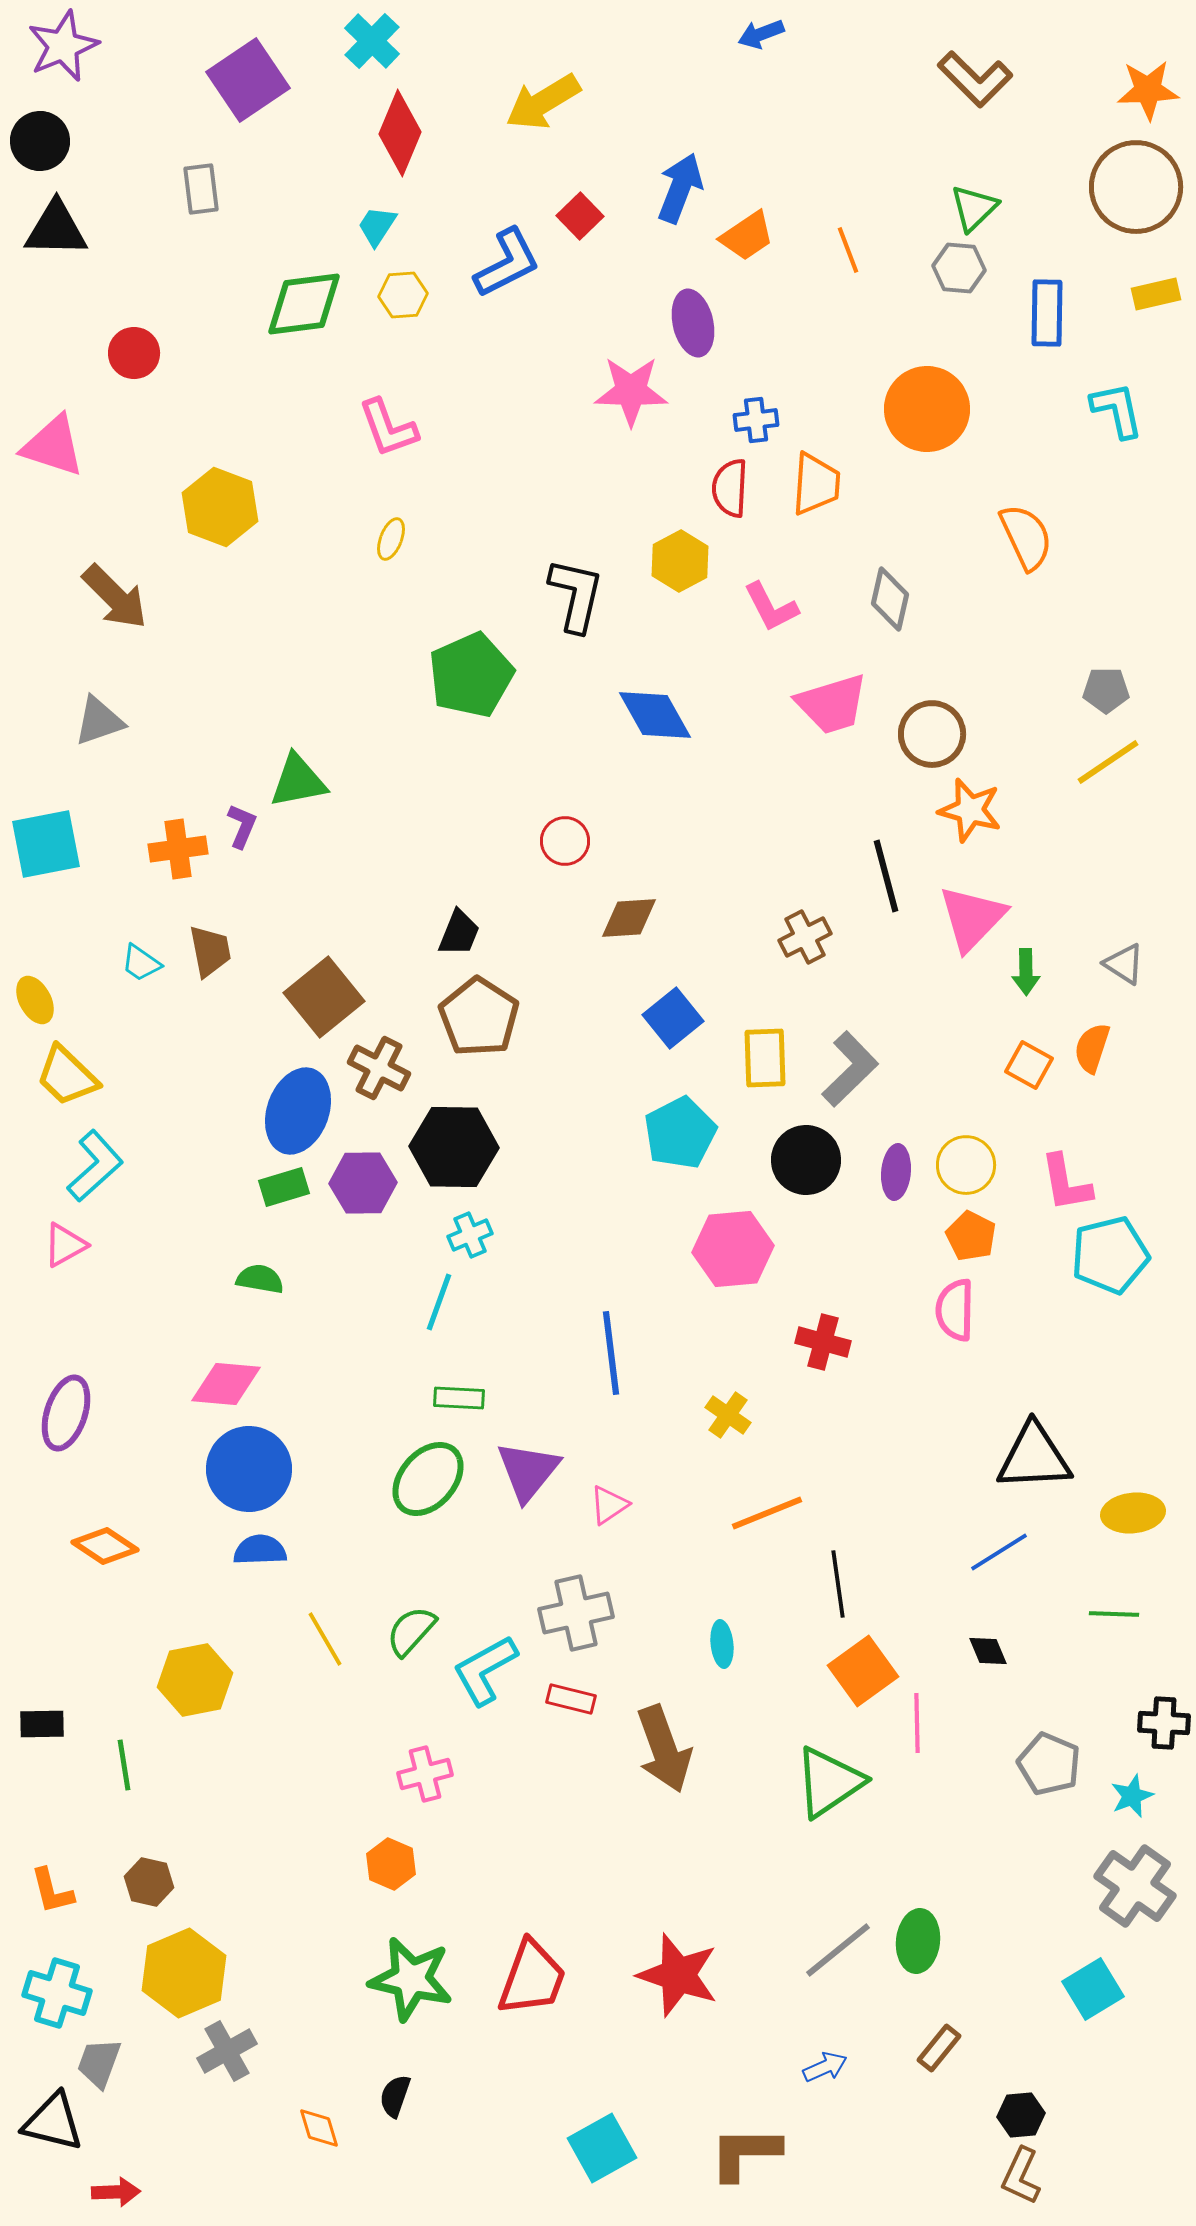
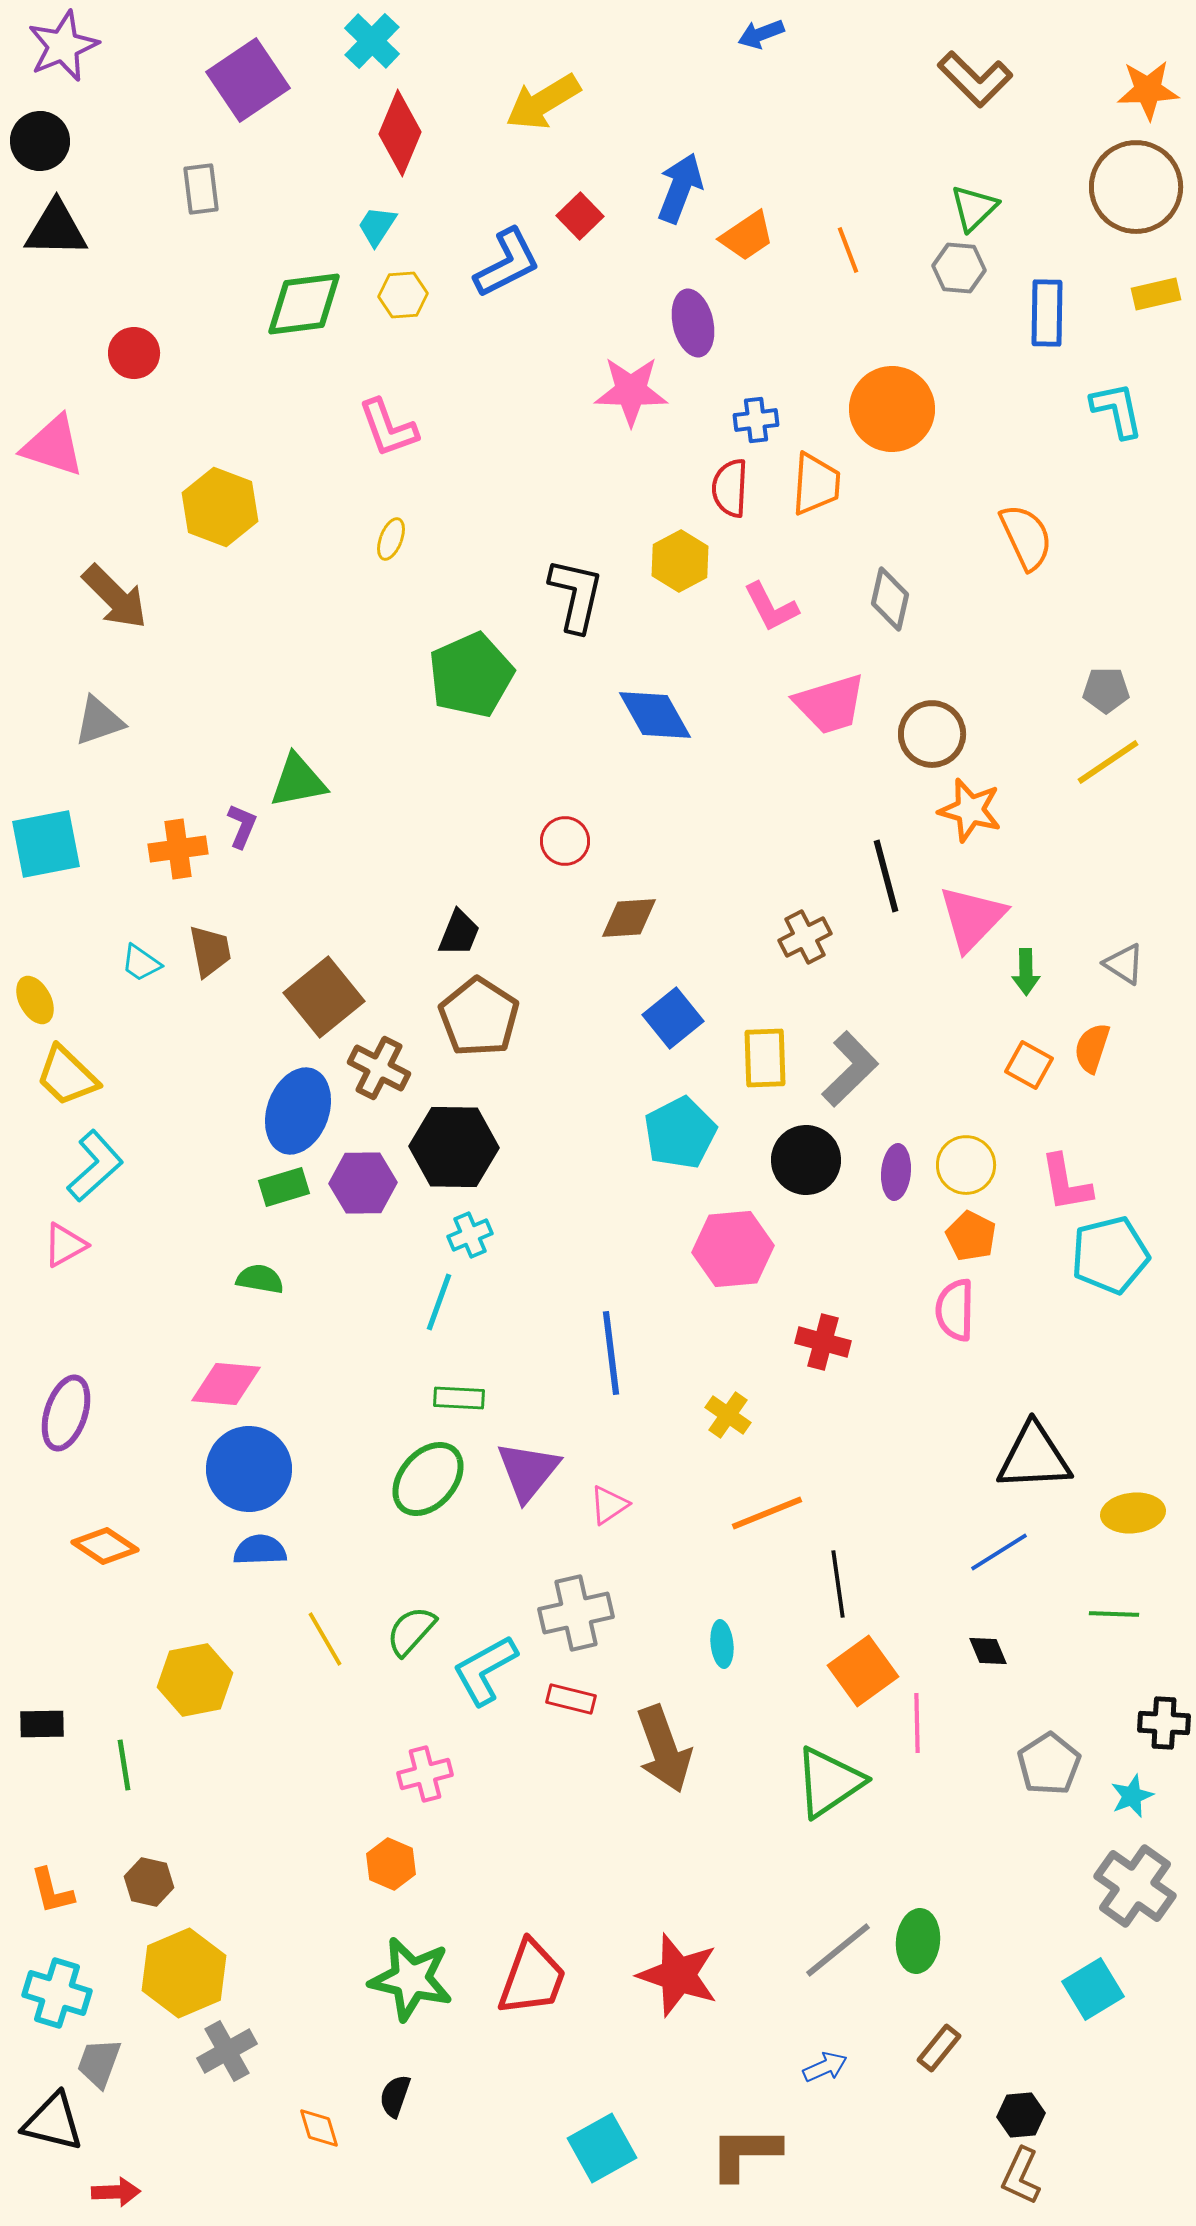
orange circle at (927, 409): moved 35 px left
pink trapezoid at (832, 704): moved 2 px left
gray pentagon at (1049, 1764): rotated 16 degrees clockwise
